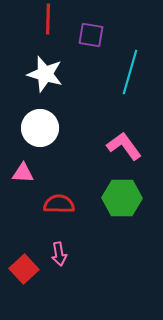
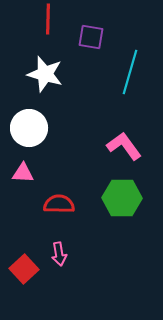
purple square: moved 2 px down
white circle: moved 11 px left
